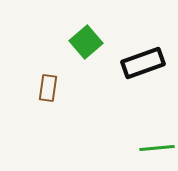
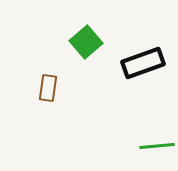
green line: moved 2 px up
